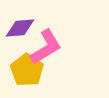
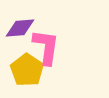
pink L-shape: rotated 51 degrees counterclockwise
